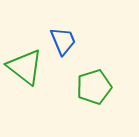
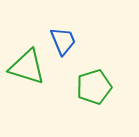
green triangle: moved 2 px right; rotated 21 degrees counterclockwise
